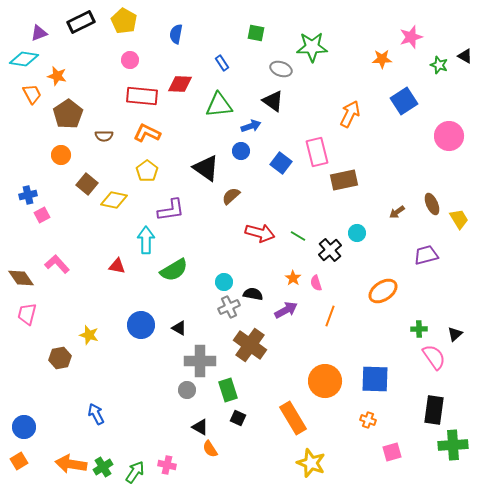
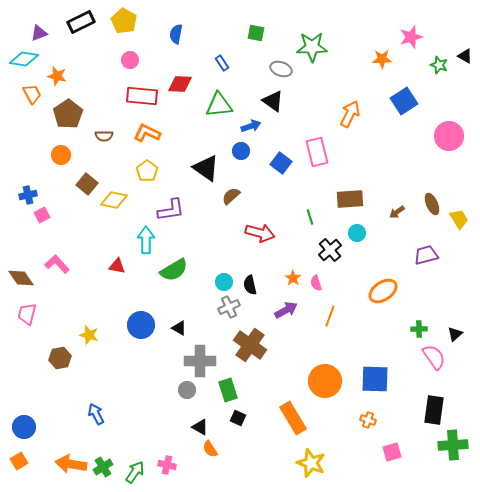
brown rectangle at (344, 180): moved 6 px right, 19 px down; rotated 8 degrees clockwise
green line at (298, 236): moved 12 px right, 19 px up; rotated 42 degrees clockwise
black semicircle at (253, 294): moved 3 px left, 9 px up; rotated 114 degrees counterclockwise
